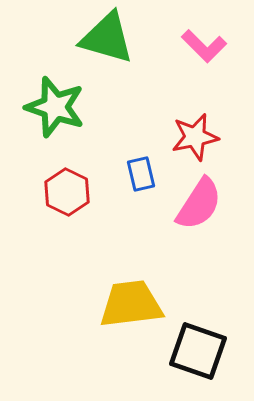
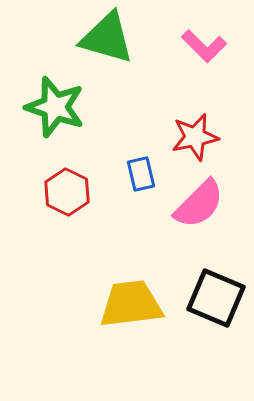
pink semicircle: rotated 12 degrees clockwise
black square: moved 18 px right, 53 px up; rotated 4 degrees clockwise
